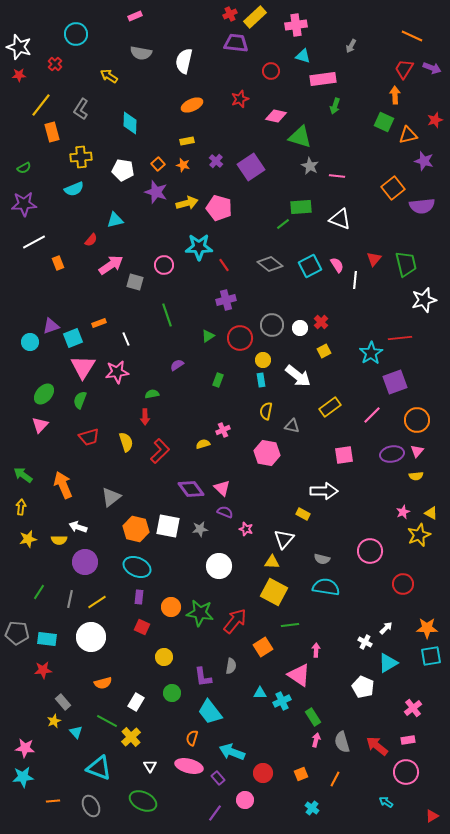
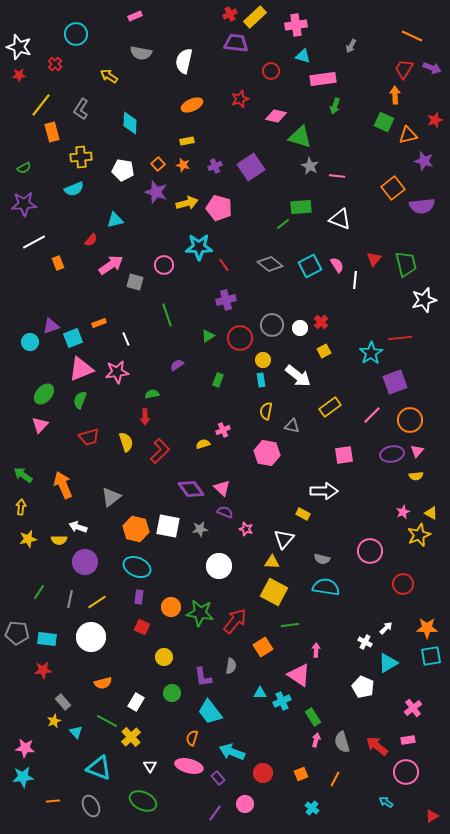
purple cross at (216, 161): moved 1 px left, 5 px down; rotated 24 degrees clockwise
pink triangle at (83, 367): moved 2 px left, 2 px down; rotated 36 degrees clockwise
orange circle at (417, 420): moved 7 px left
pink circle at (245, 800): moved 4 px down
